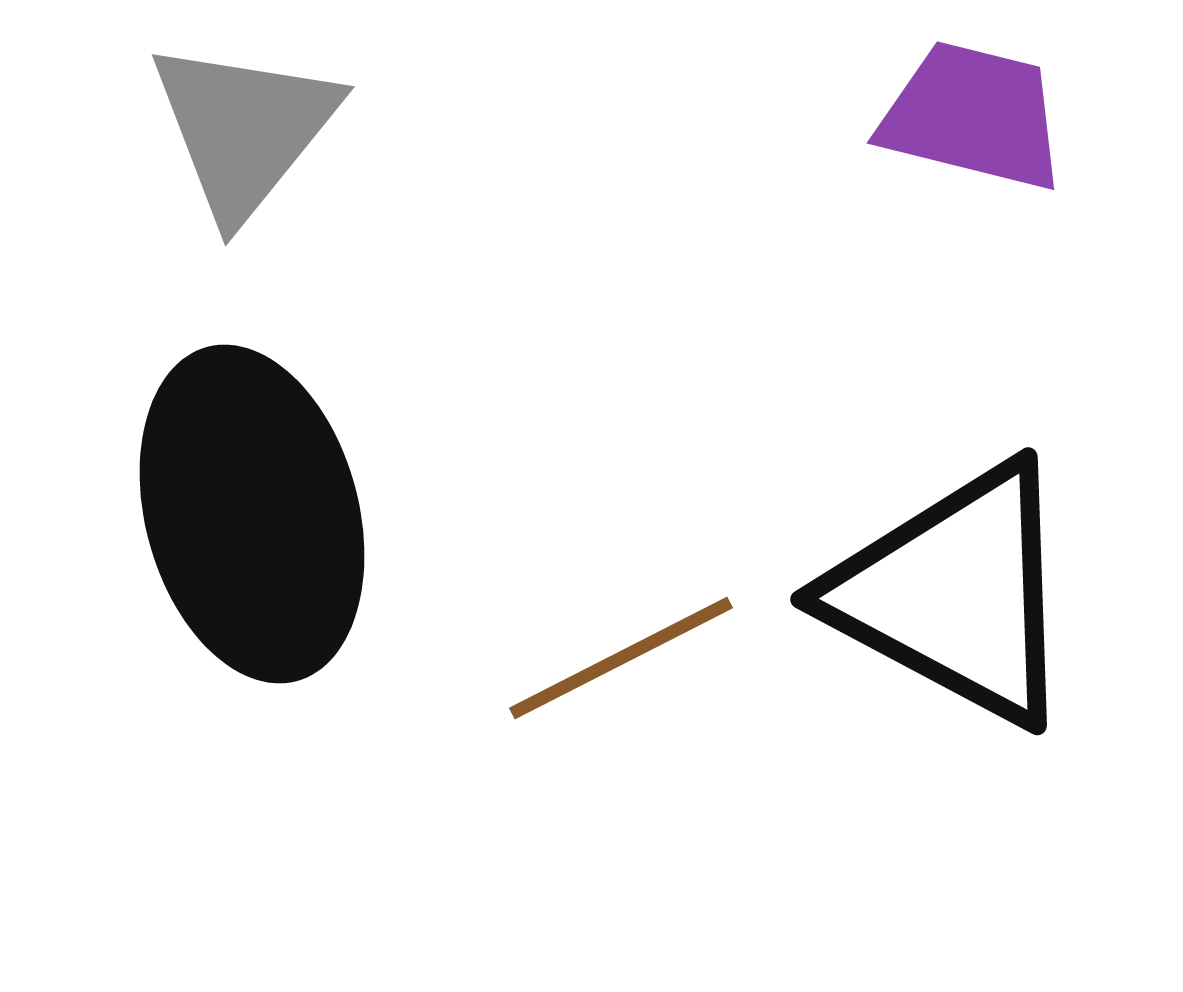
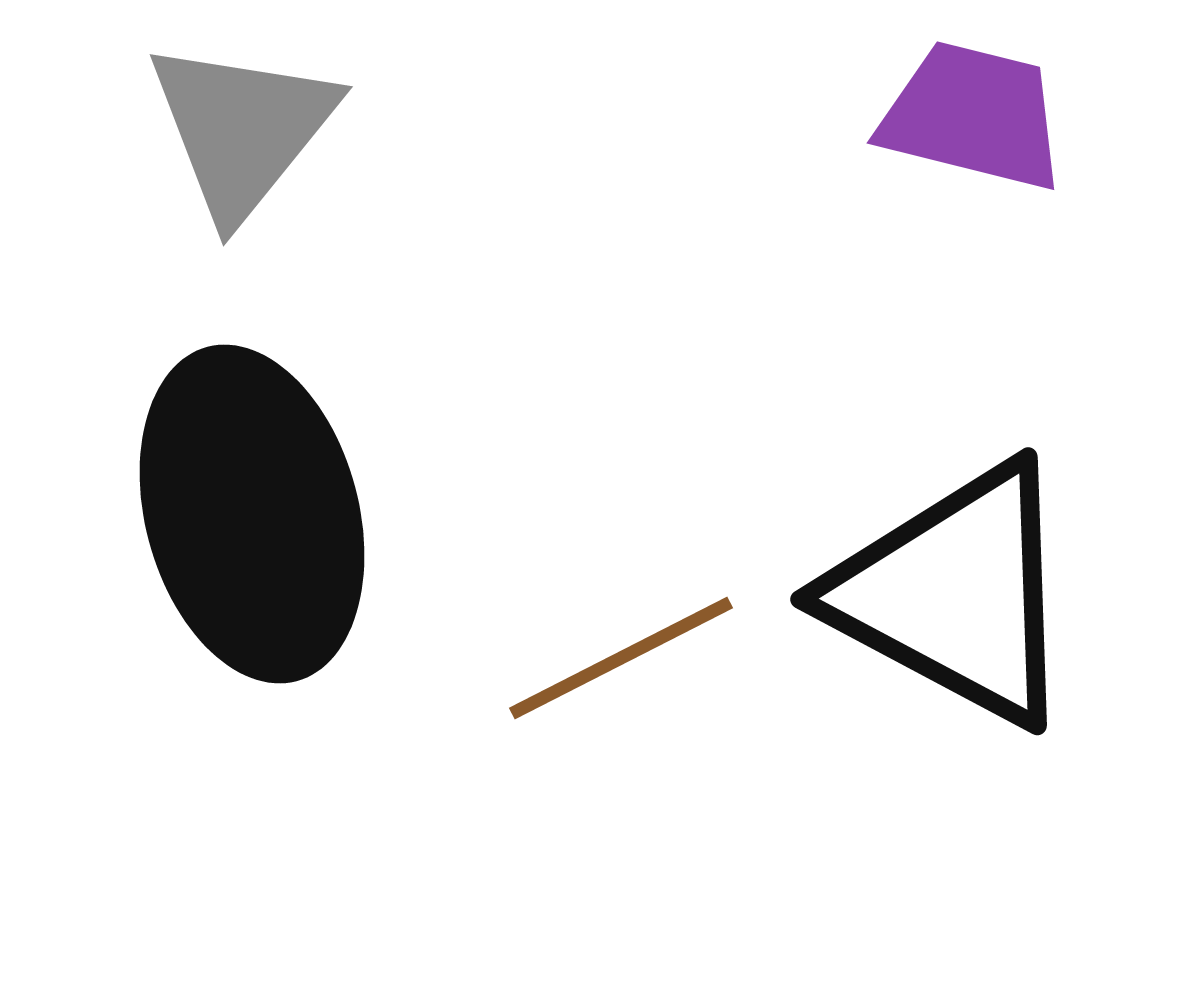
gray triangle: moved 2 px left
